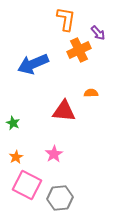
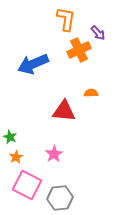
green star: moved 3 px left, 14 px down
